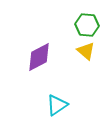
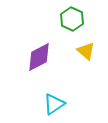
green hexagon: moved 15 px left, 6 px up; rotated 20 degrees clockwise
cyan triangle: moved 3 px left, 1 px up
